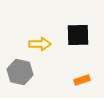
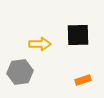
gray hexagon: rotated 20 degrees counterclockwise
orange rectangle: moved 1 px right
